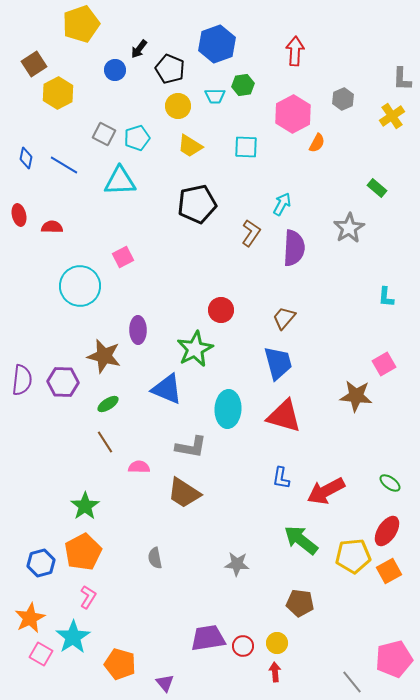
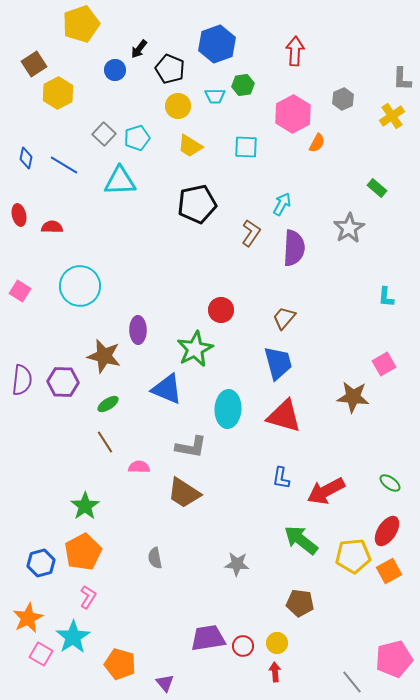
gray square at (104, 134): rotated 15 degrees clockwise
pink square at (123, 257): moved 103 px left, 34 px down; rotated 30 degrees counterclockwise
brown star at (356, 396): moved 3 px left, 1 px down
orange star at (30, 618): moved 2 px left
